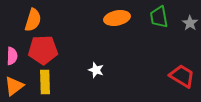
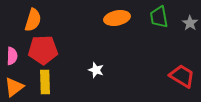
orange triangle: moved 1 px down
